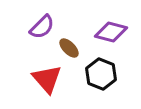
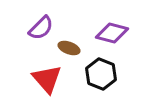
purple semicircle: moved 1 px left, 1 px down
purple diamond: moved 1 px right, 1 px down
brown ellipse: rotated 25 degrees counterclockwise
